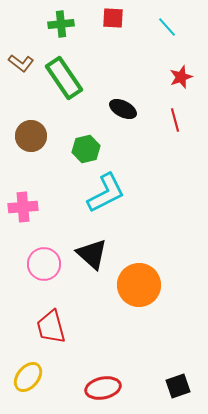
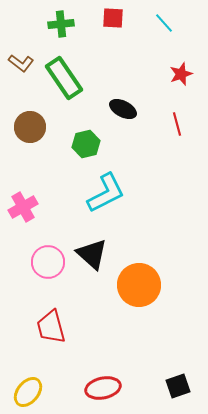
cyan line: moved 3 px left, 4 px up
red star: moved 3 px up
red line: moved 2 px right, 4 px down
brown circle: moved 1 px left, 9 px up
green hexagon: moved 5 px up
pink cross: rotated 24 degrees counterclockwise
pink circle: moved 4 px right, 2 px up
yellow ellipse: moved 15 px down
